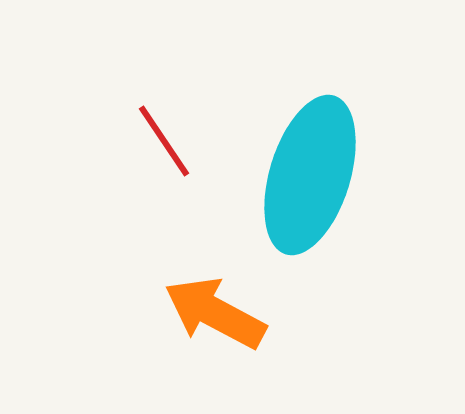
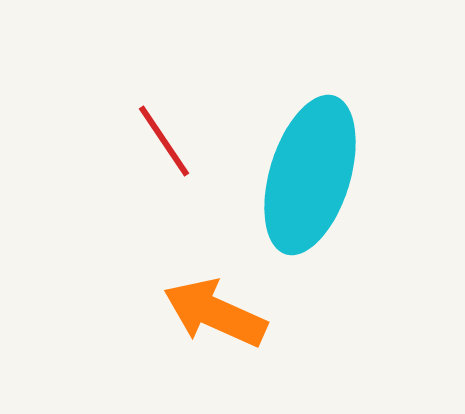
orange arrow: rotated 4 degrees counterclockwise
